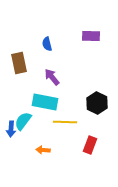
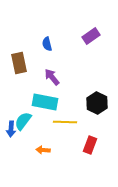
purple rectangle: rotated 36 degrees counterclockwise
